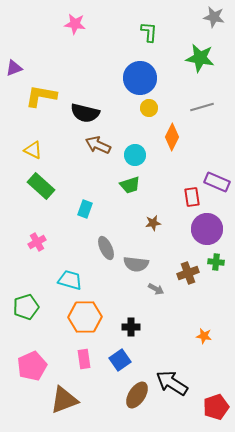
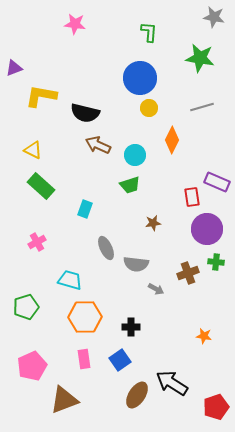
orange diamond: moved 3 px down
